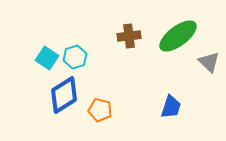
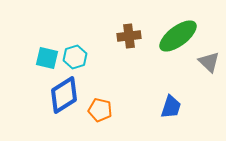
cyan square: rotated 20 degrees counterclockwise
